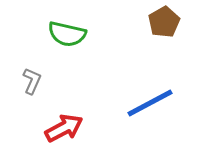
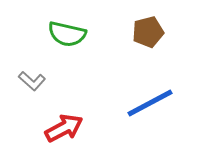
brown pentagon: moved 16 px left, 10 px down; rotated 16 degrees clockwise
gray L-shape: rotated 108 degrees clockwise
